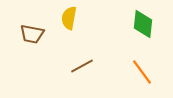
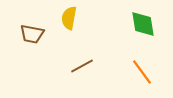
green diamond: rotated 16 degrees counterclockwise
